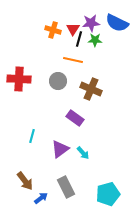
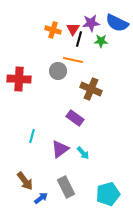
green star: moved 6 px right, 1 px down
gray circle: moved 10 px up
